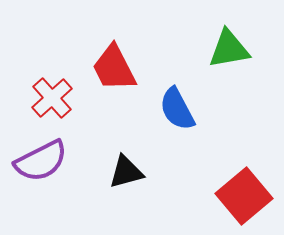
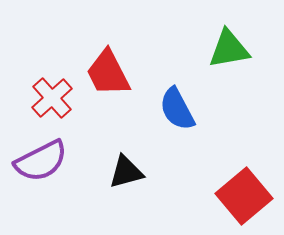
red trapezoid: moved 6 px left, 5 px down
